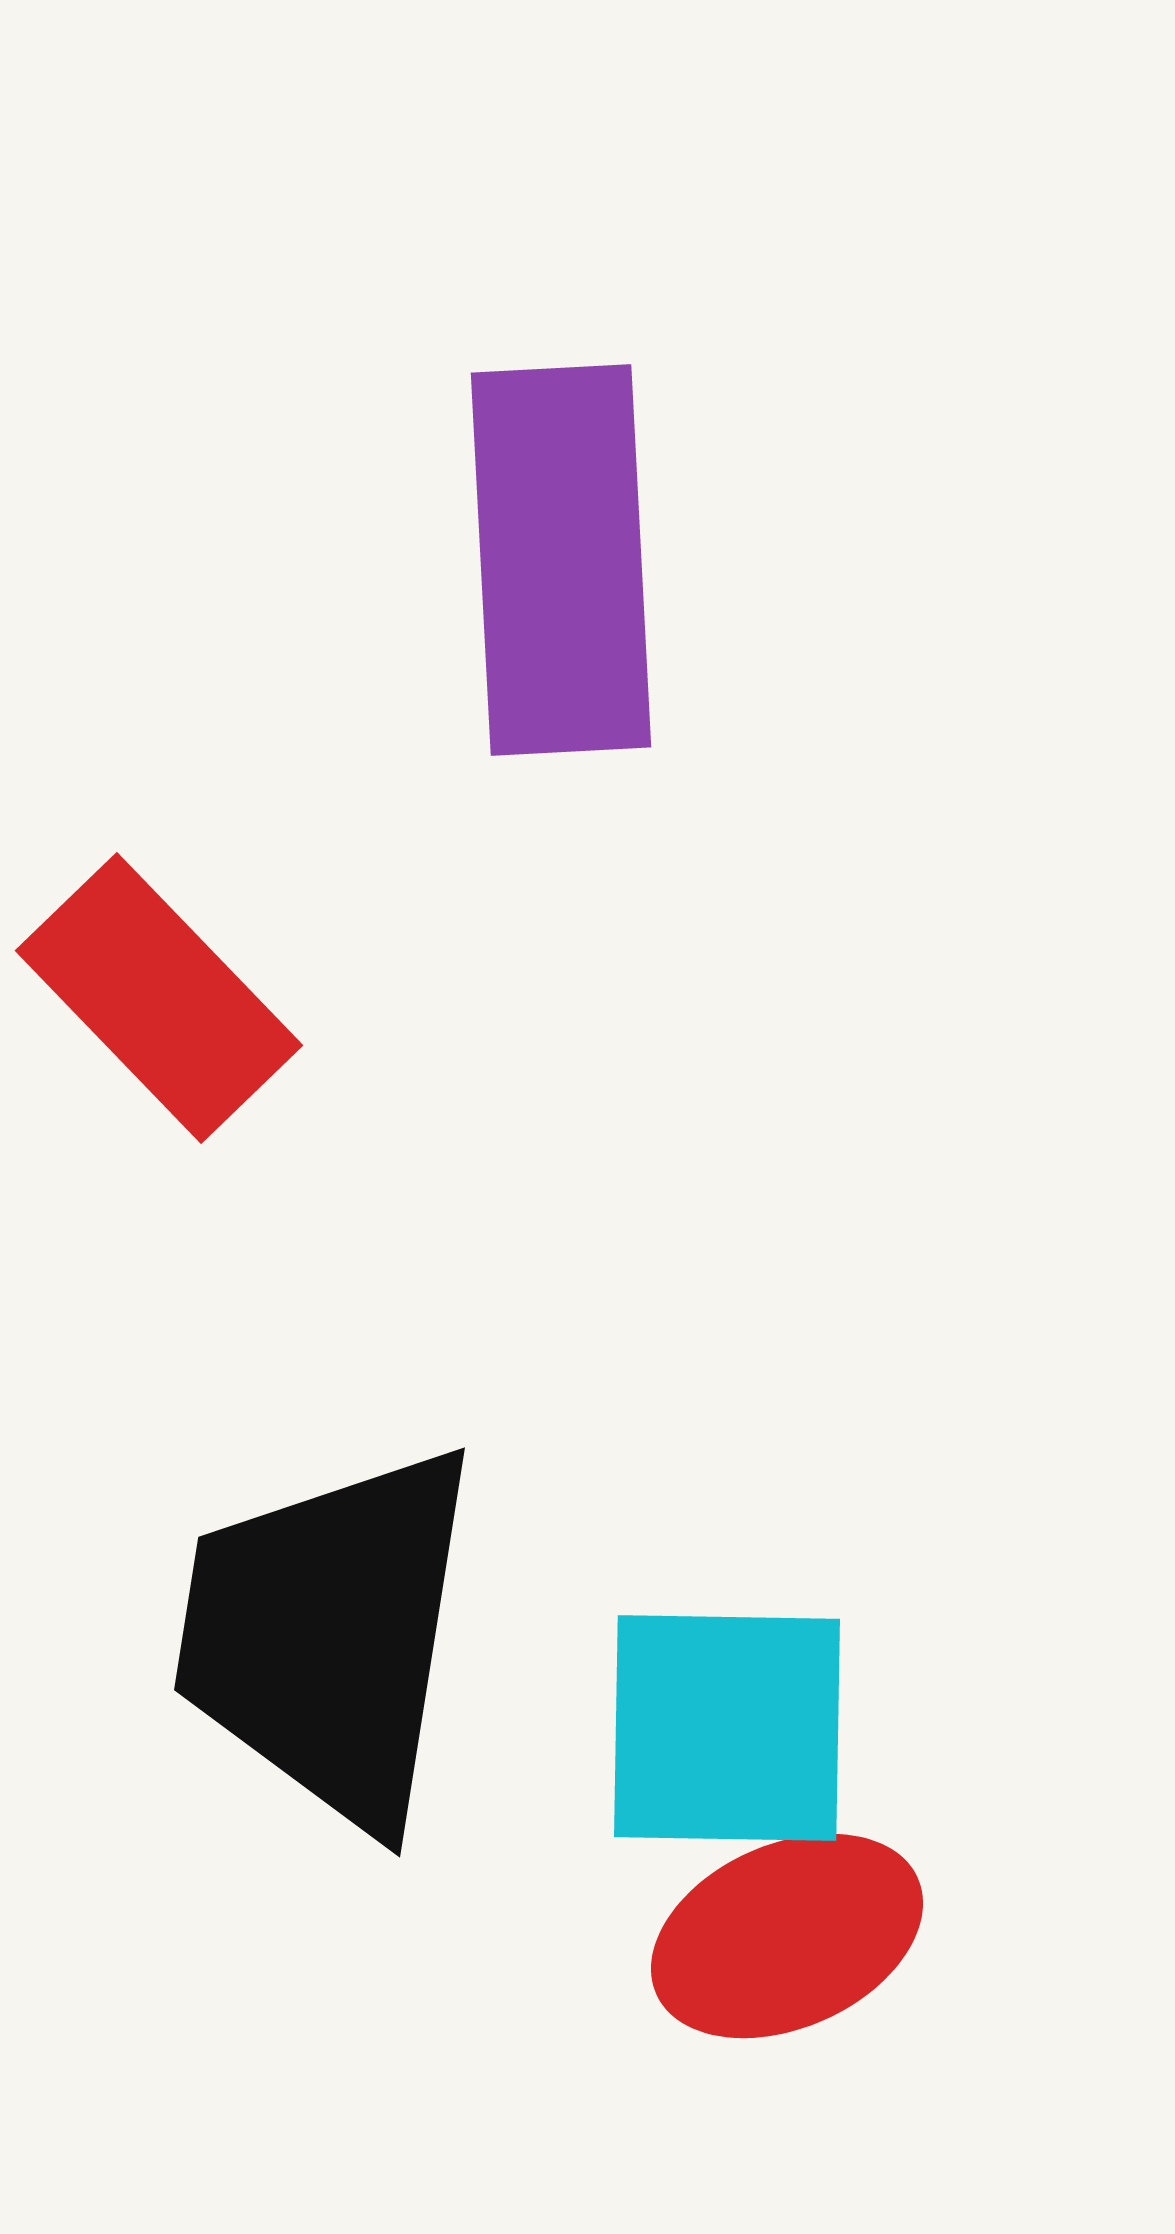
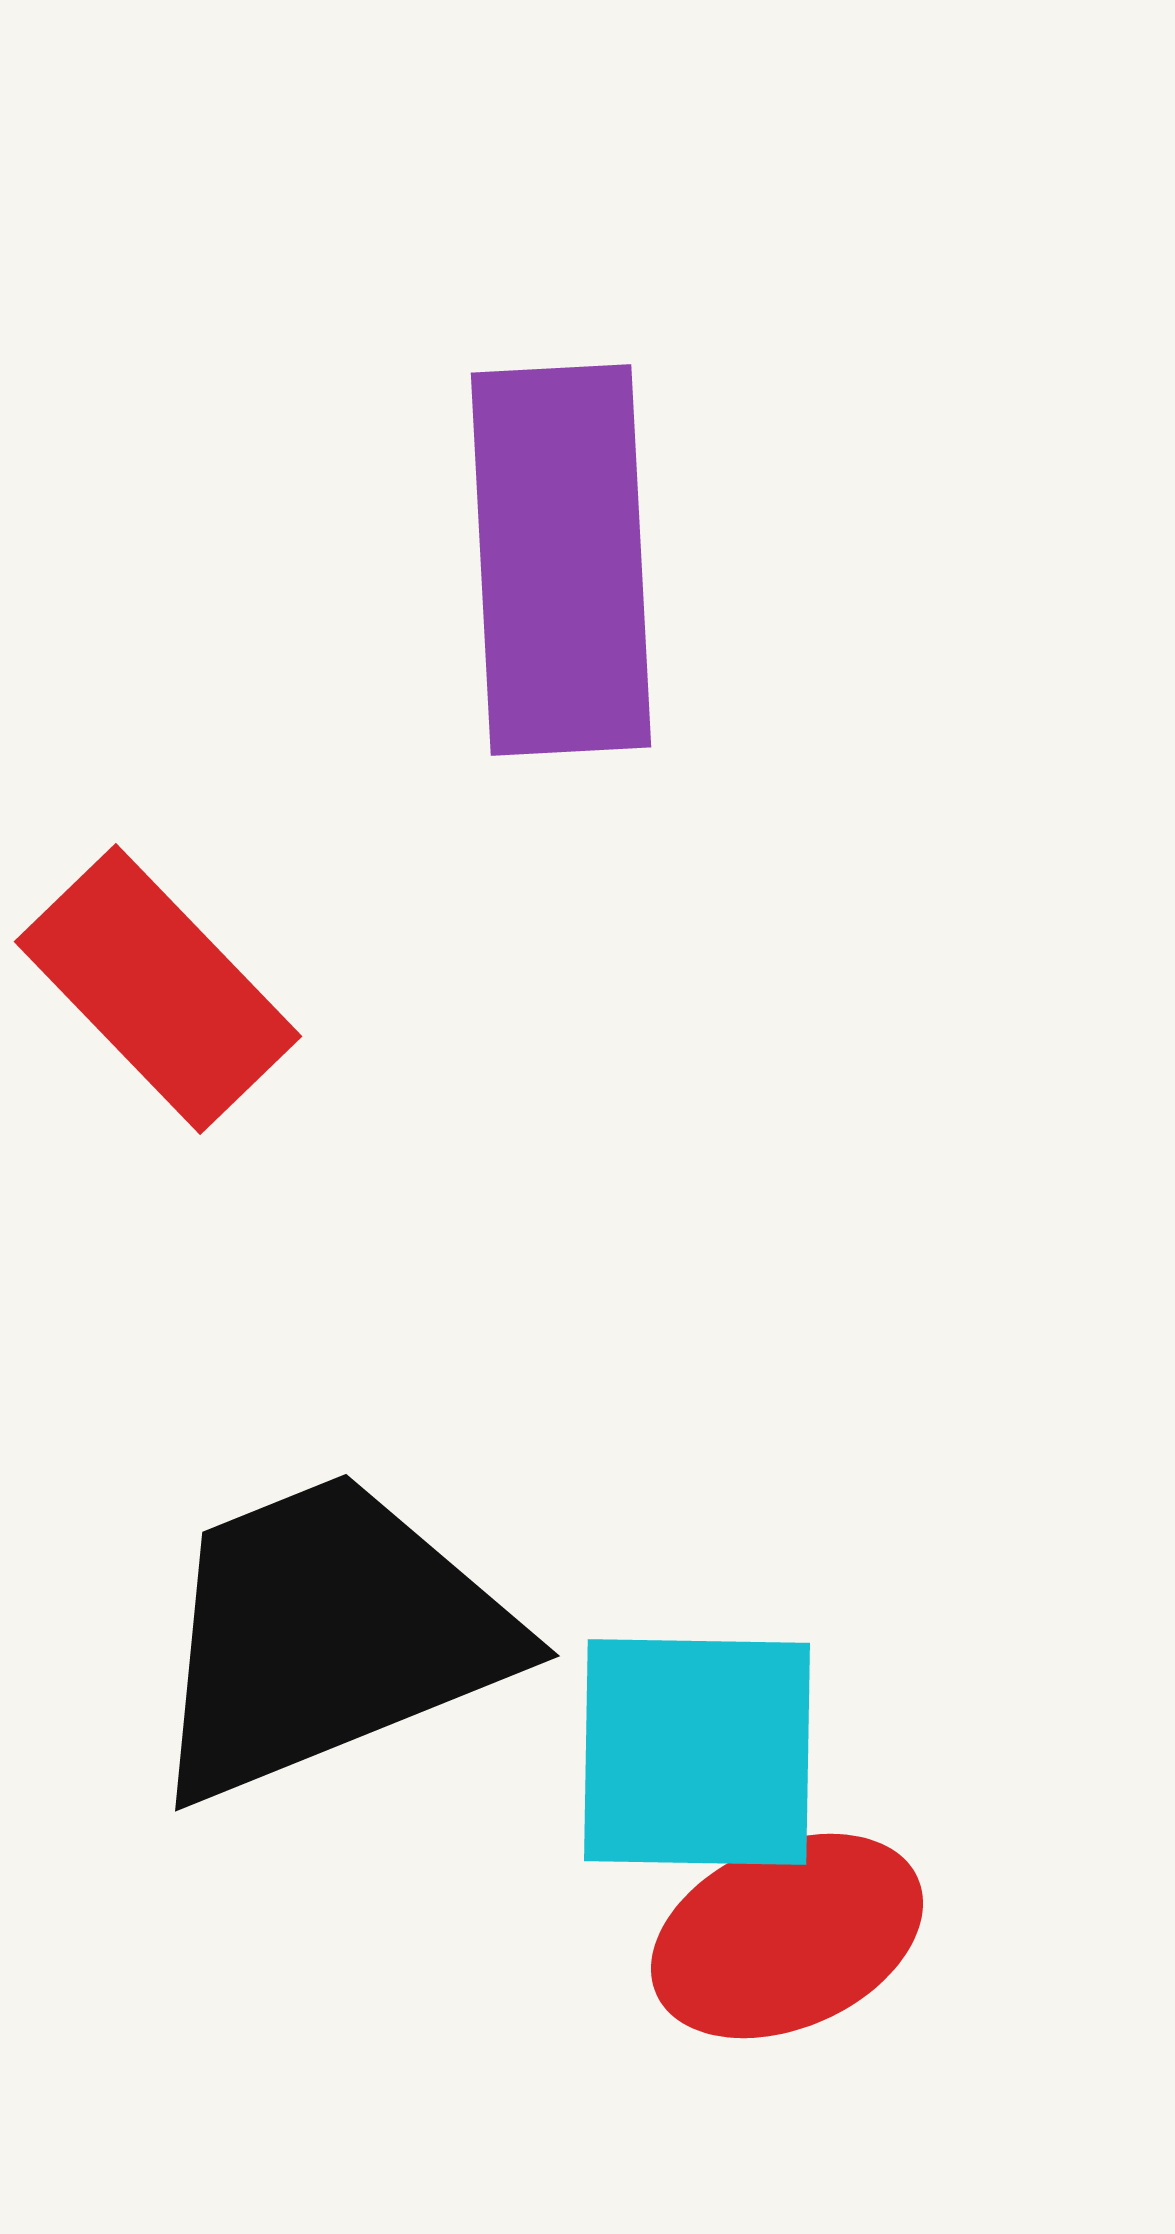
red rectangle: moved 1 px left, 9 px up
black trapezoid: rotated 59 degrees clockwise
cyan square: moved 30 px left, 24 px down
